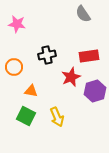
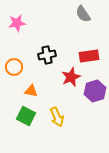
pink star: moved 1 px up; rotated 18 degrees counterclockwise
